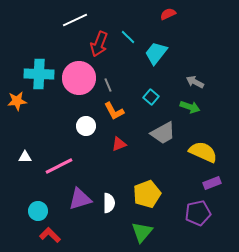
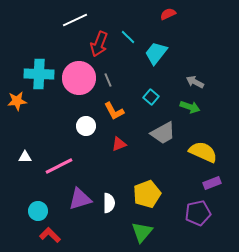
gray line: moved 5 px up
